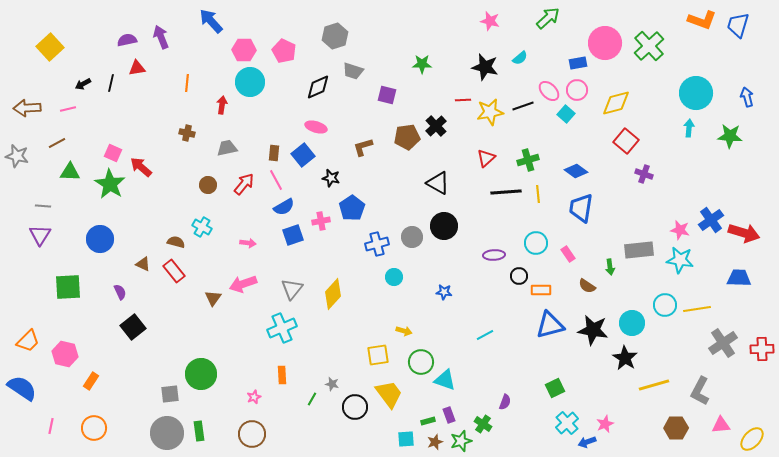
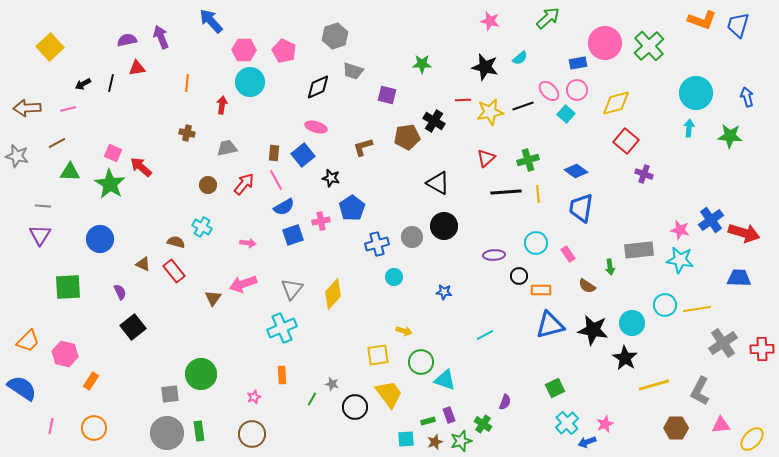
black cross at (436, 126): moved 2 px left, 5 px up; rotated 15 degrees counterclockwise
